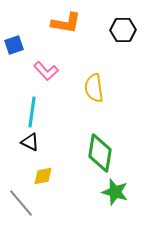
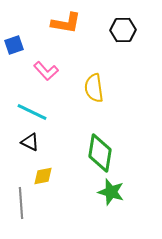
cyan line: rotated 72 degrees counterclockwise
green star: moved 4 px left
gray line: rotated 36 degrees clockwise
